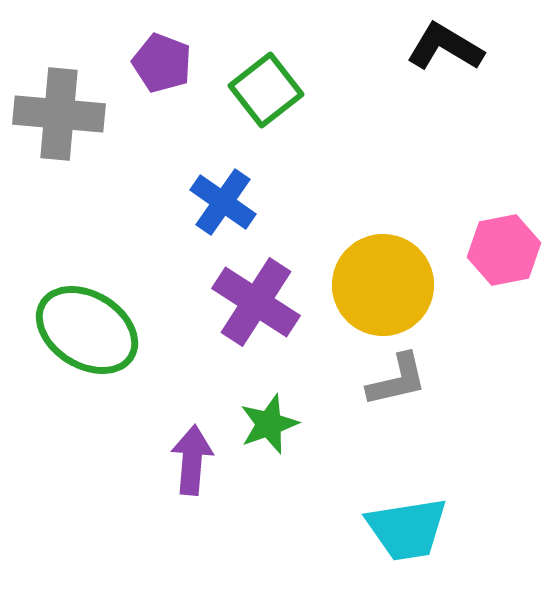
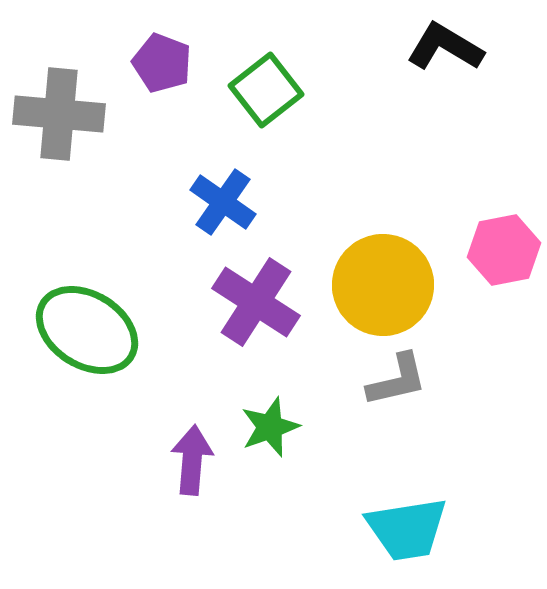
green star: moved 1 px right, 3 px down
